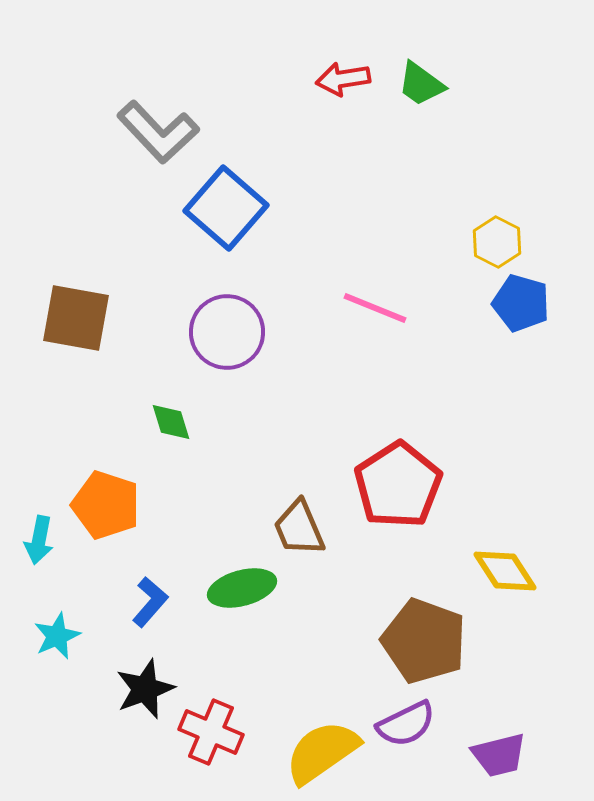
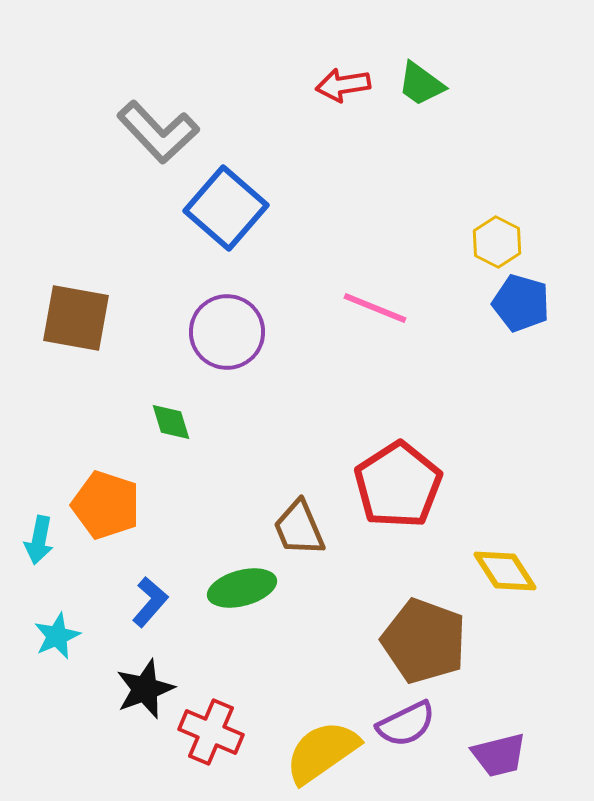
red arrow: moved 6 px down
